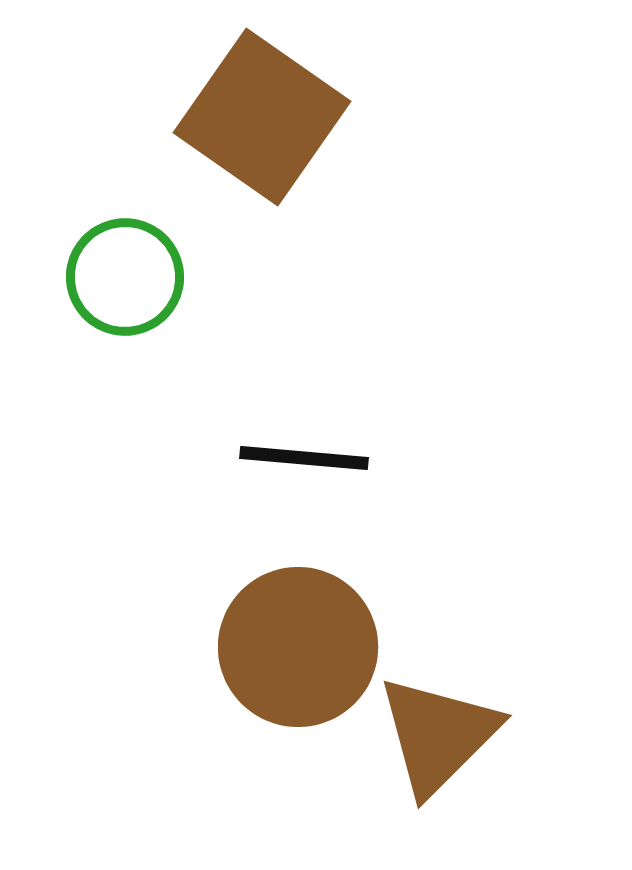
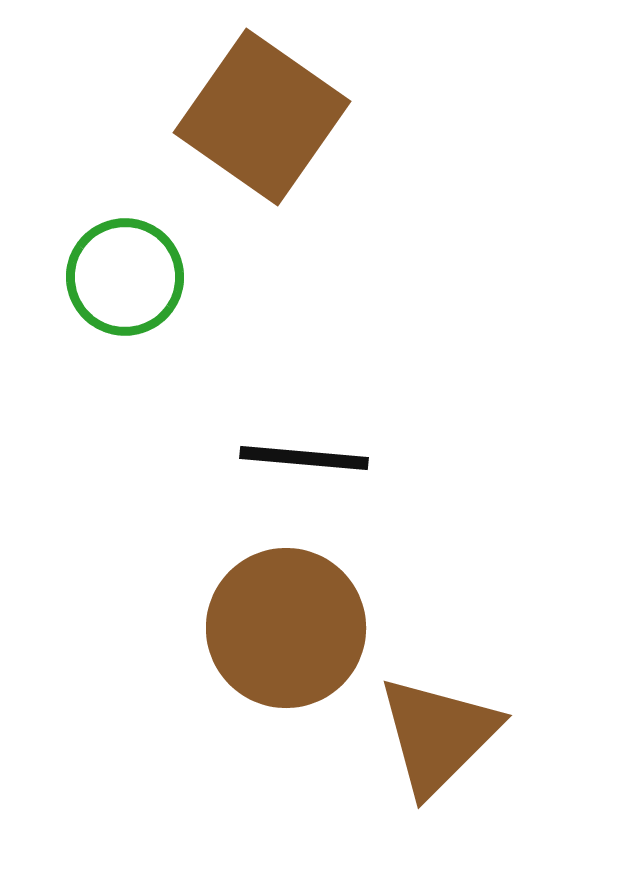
brown circle: moved 12 px left, 19 px up
